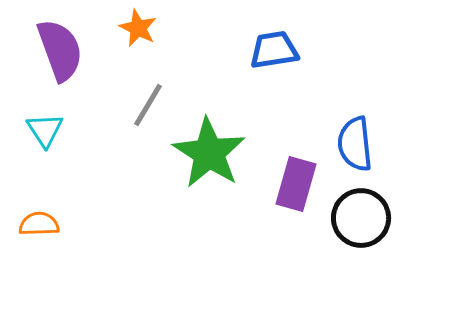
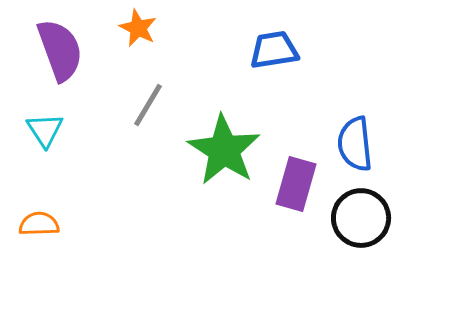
green star: moved 15 px right, 3 px up
